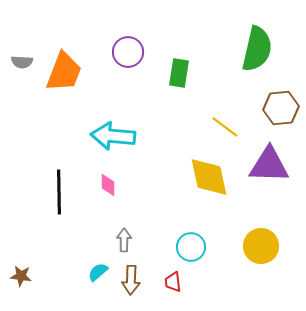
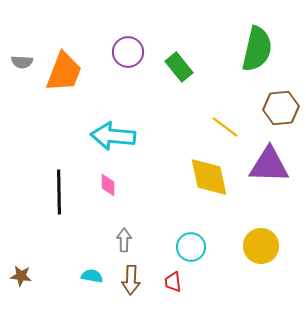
green rectangle: moved 6 px up; rotated 48 degrees counterclockwise
cyan semicircle: moved 6 px left, 4 px down; rotated 50 degrees clockwise
